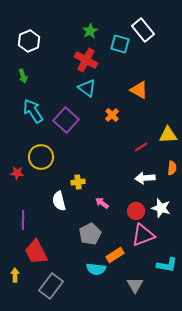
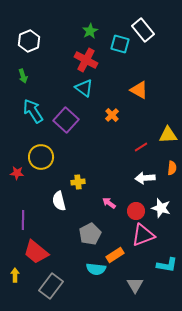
cyan triangle: moved 3 px left
pink arrow: moved 7 px right
red trapezoid: rotated 24 degrees counterclockwise
